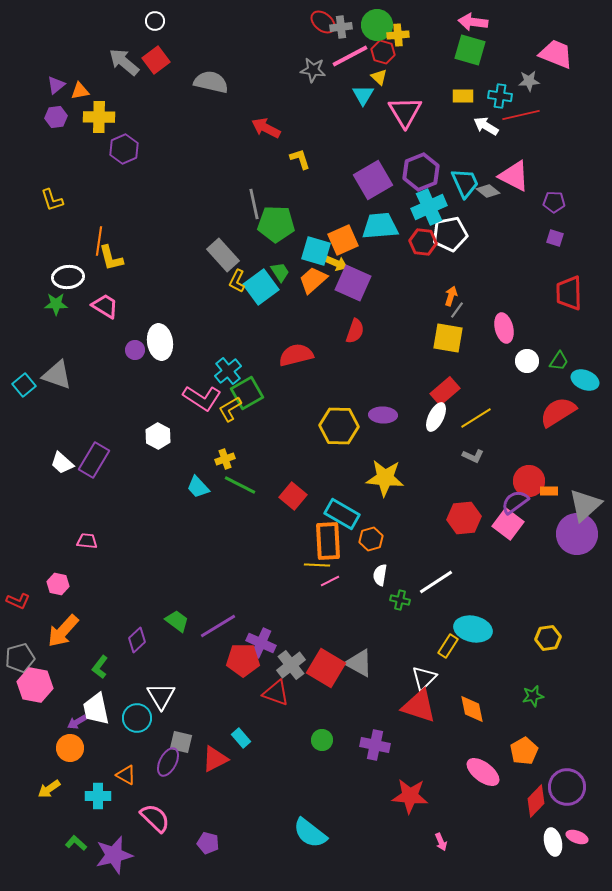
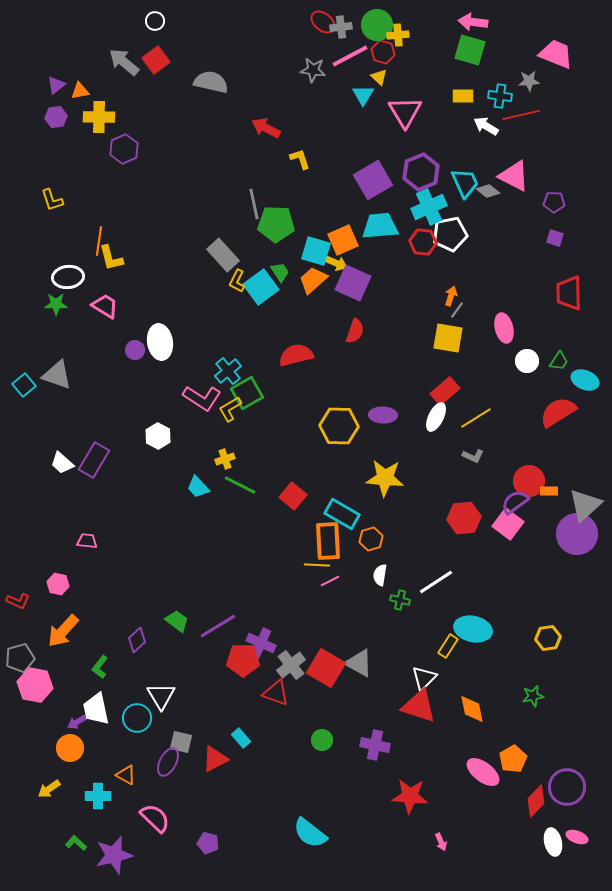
orange pentagon at (524, 751): moved 11 px left, 8 px down
